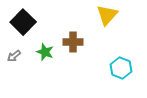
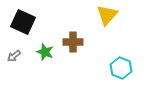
black square: rotated 20 degrees counterclockwise
